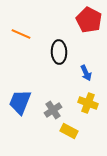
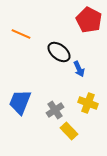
black ellipse: rotated 50 degrees counterclockwise
blue arrow: moved 7 px left, 4 px up
gray cross: moved 2 px right
yellow rectangle: rotated 18 degrees clockwise
